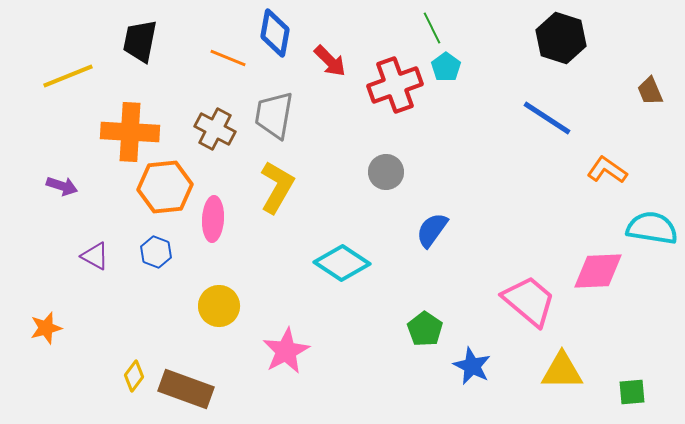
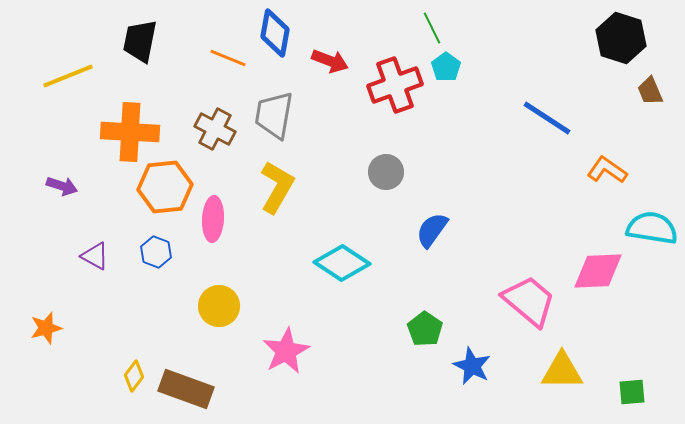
black hexagon: moved 60 px right
red arrow: rotated 24 degrees counterclockwise
